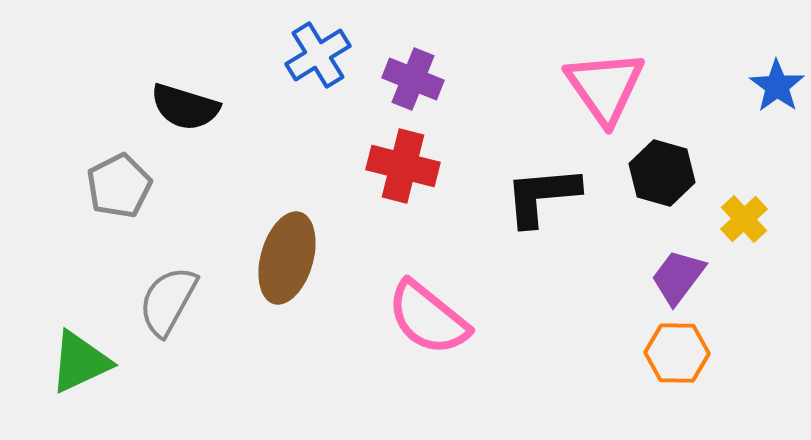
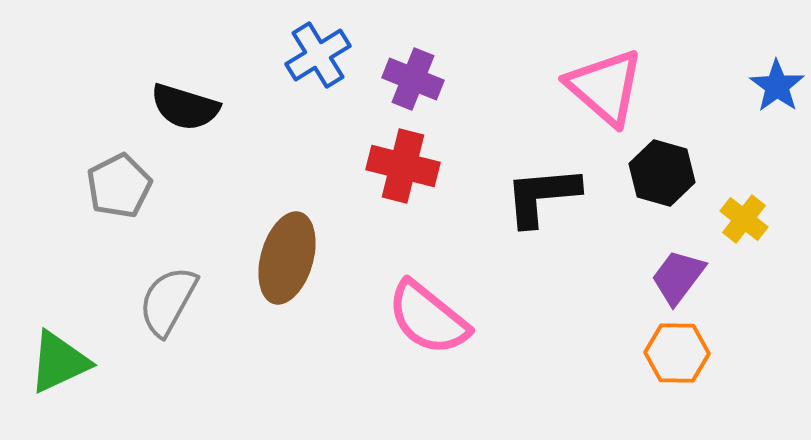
pink triangle: rotated 14 degrees counterclockwise
yellow cross: rotated 9 degrees counterclockwise
green triangle: moved 21 px left
